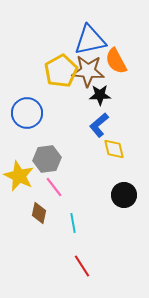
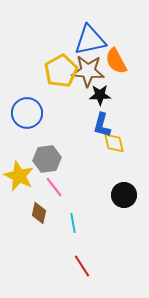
blue L-shape: moved 3 px right; rotated 35 degrees counterclockwise
yellow diamond: moved 6 px up
